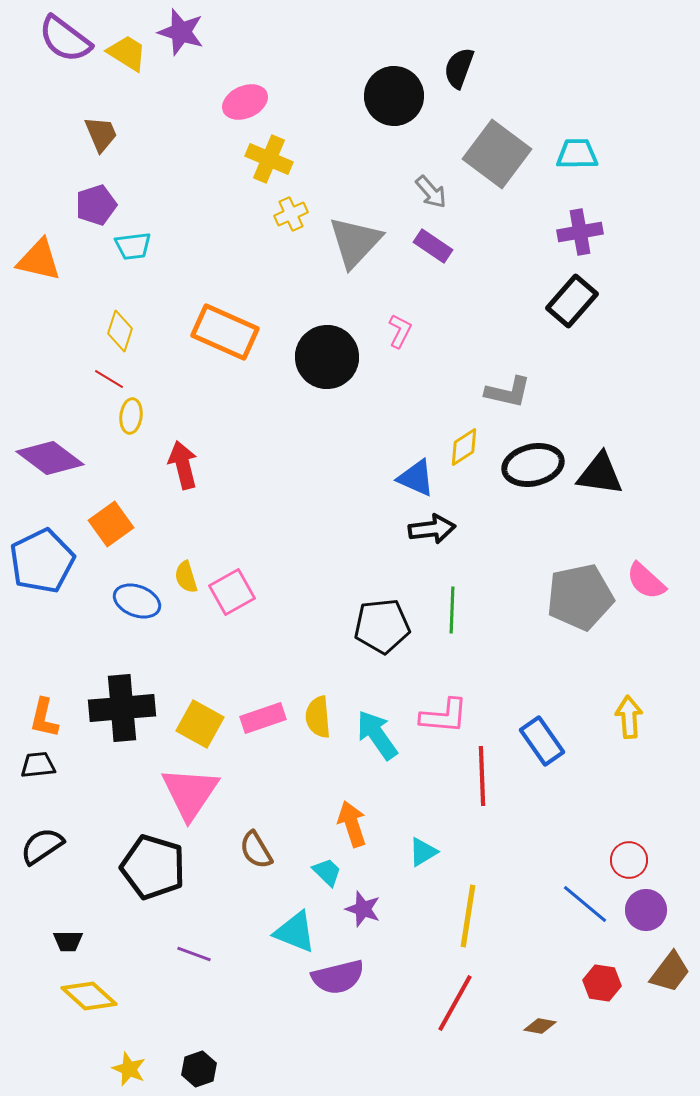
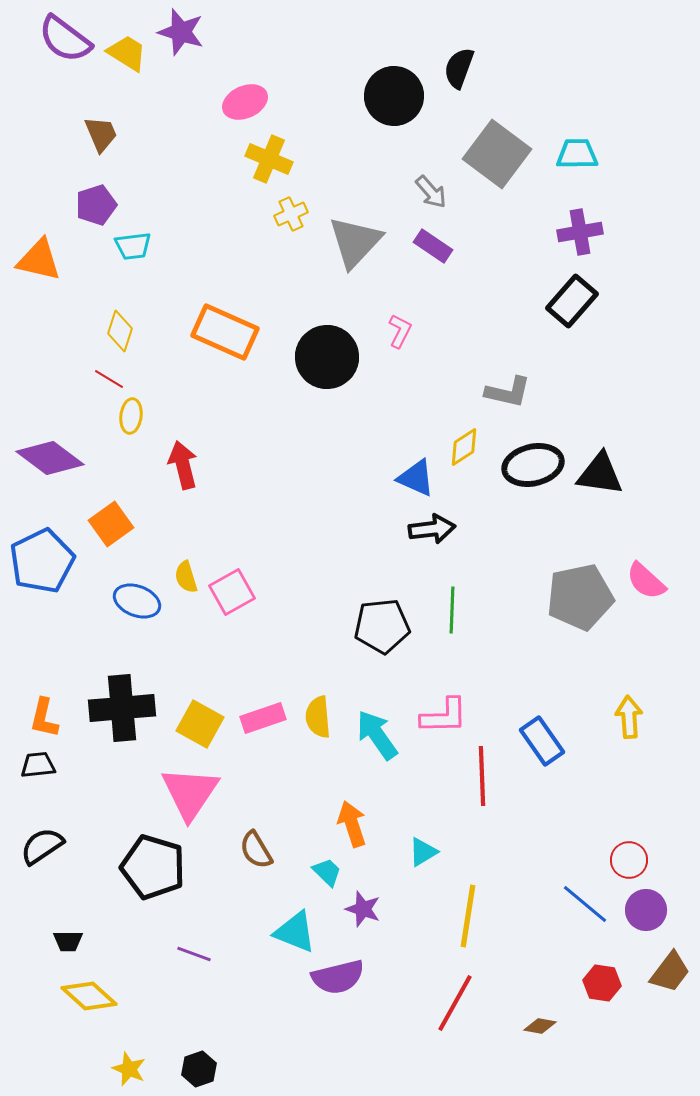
pink L-shape at (444, 716): rotated 6 degrees counterclockwise
